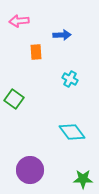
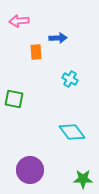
blue arrow: moved 4 px left, 3 px down
green square: rotated 24 degrees counterclockwise
